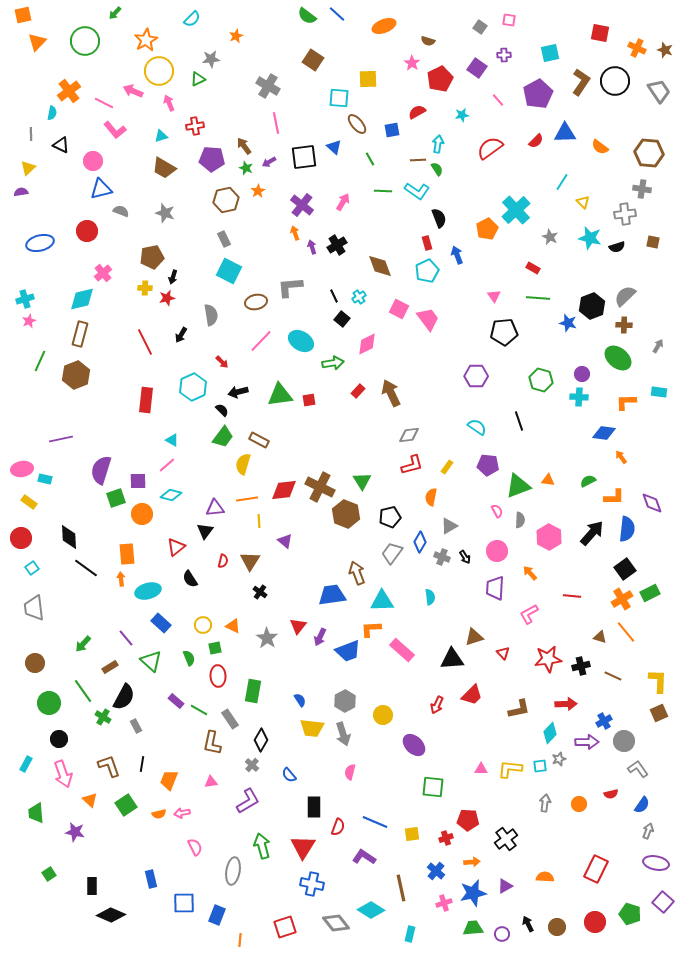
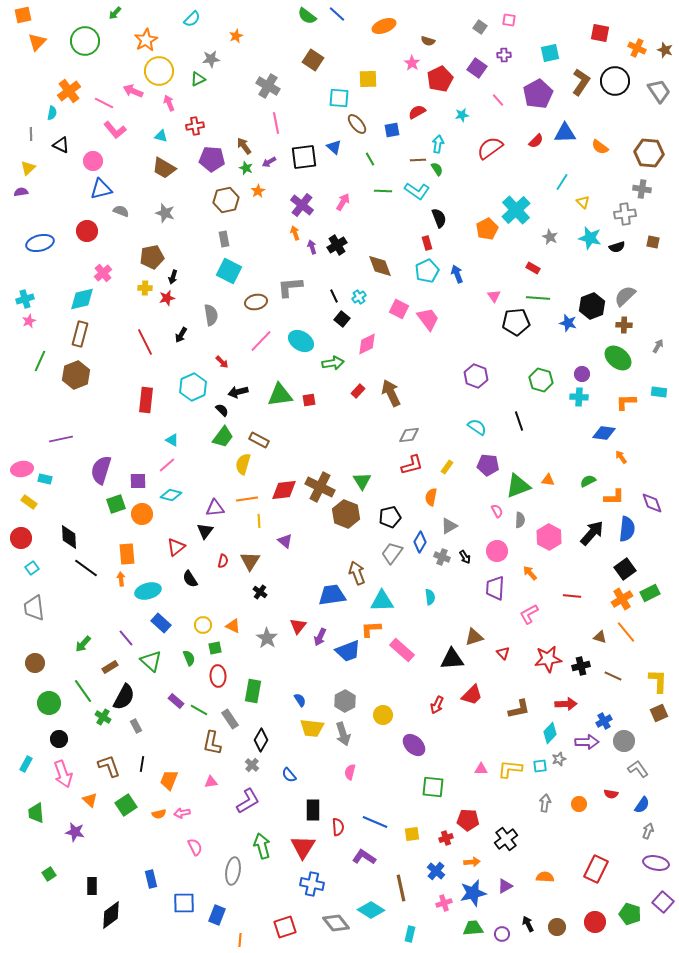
cyan triangle at (161, 136): rotated 32 degrees clockwise
gray rectangle at (224, 239): rotated 14 degrees clockwise
blue arrow at (457, 255): moved 19 px down
black pentagon at (504, 332): moved 12 px right, 10 px up
purple hexagon at (476, 376): rotated 20 degrees clockwise
green square at (116, 498): moved 6 px down
red semicircle at (611, 794): rotated 24 degrees clockwise
black rectangle at (314, 807): moved 1 px left, 3 px down
red semicircle at (338, 827): rotated 24 degrees counterclockwise
black diamond at (111, 915): rotated 60 degrees counterclockwise
